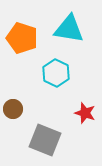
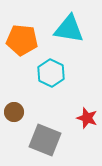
orange pentagon: moved 2 px down; rotated 12 degrees counterclockwise
cyan hexagon: moved 5 px left
brown circle: moved 1 px right, 3 px down
red star: moved 2 px right, 5 px down
